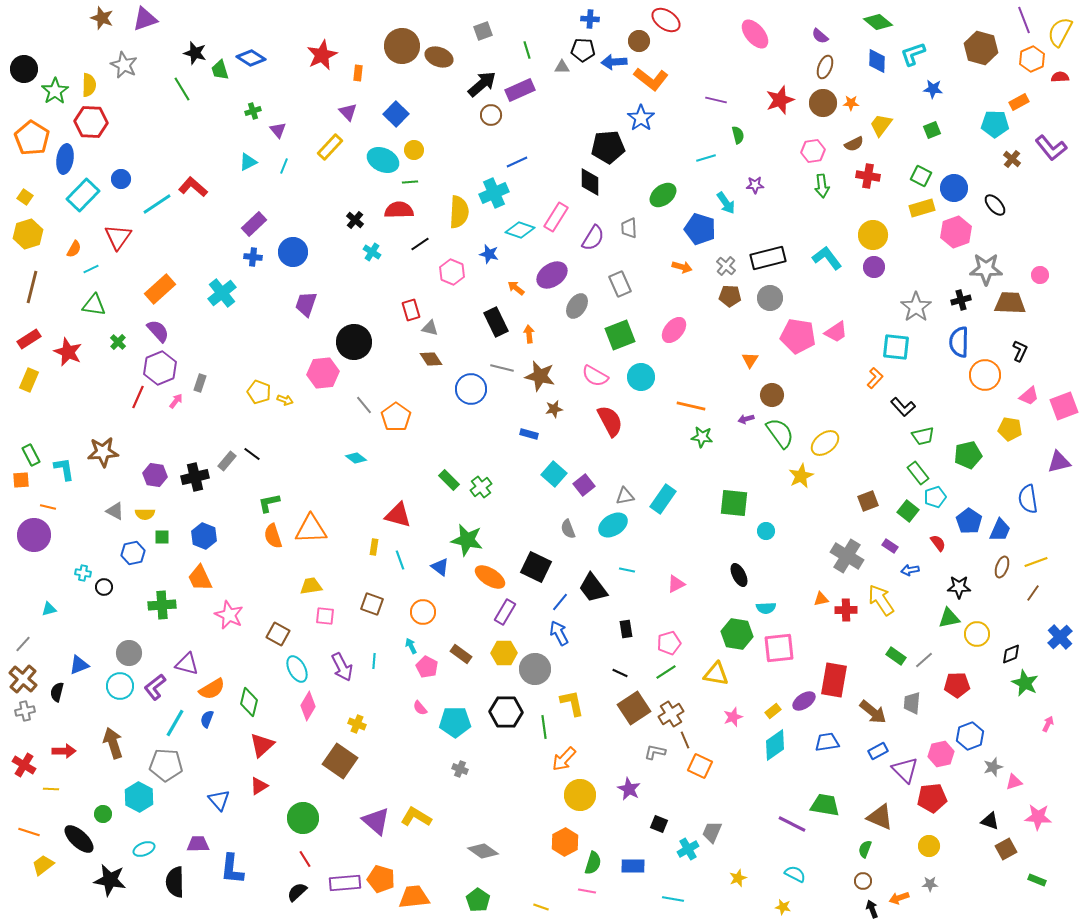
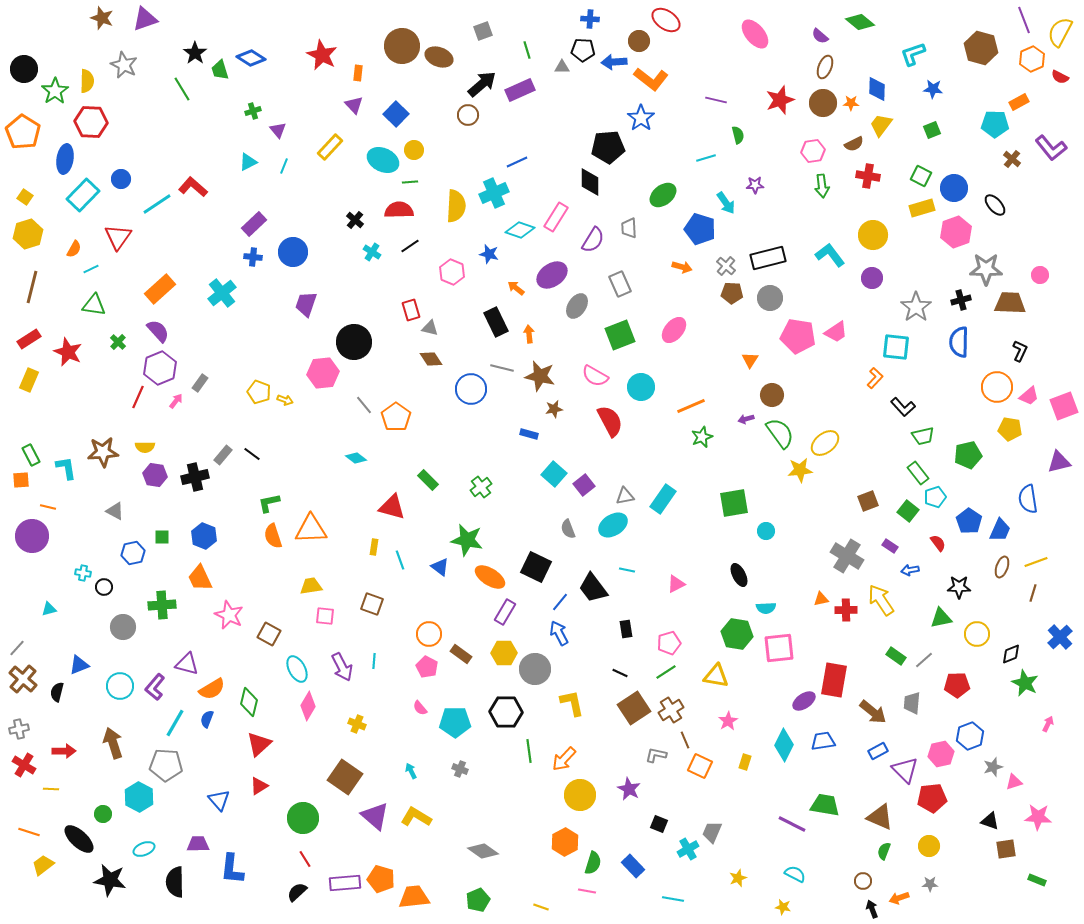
green diamond at (878, 22): moved 18 px left
black star at (195, 53): rotated 20 degrees clockwise
red star at (322, 55): rotated 20 degrees counterclockwise
blue diamond at (877, 61): moved 28 px down
red semicircle at (1060, 77): rotated 150 degrees counterclockwise
yellow semicircle at (89, 85): moved 2 px left, 4 px up
purple triangle at (348, 112): moved 6 px right, 7 px up
brown circle at (491, 115): moved 23 px left
orange pentagon at (32, 138): moved 9 px left, 6 px up
yellow semicircle at (459, 212): moved 3 px left, 6 px up
purple semicircle at (593, 238): moved 2 px down
black line at (420, 244): moved 10 px left, 2 px down
cyan L-shape at (827, 258): moved 3 px right, 3 px up
purple circle at (874, 267): moved 2 px left, 11 px down
brown pentagon at (730, 296): moved 2 px right, 3 px up
orange circle at (985, 375): moved 12 px right, 12 px down
cyan circle at (641, 377): moved 10 px down
gray rectangle at (200, 383): rotated 18 degrees clockwise
orange line at (691, 406): rotated 36 degrees counterclockwise
green star at (702, 437): rotated 30 degrees counterclockwise
gray rectangle at (227, 461): moved 4 px left, 6 px up
cyan L-shape at (64, 469): moved 2 px right, 1 px up
yellow star at (801, 476): moved 1 px left, 6 px up; rotated 20 degrees clockwise
green rectangle at (449, 480): moved 21 px left
green square at (734, 503): rotated 16 degrees counterclockwise
yellow semicircle at (145, 514): moved 67 px up
red triangle at (398, 515): moved 6 px left, 8 px up
purple circle at (34, 535): moved 2 px left, 1 px down
brown line at (1033, 593): rotated 18 degrees counterclockwise
orange circle at (423, 612): moved 6 px right, 22 px down
green triangle at (949, 618): moved 8 px left
brown square at (278, 634): moved 9 px left
gray line at (23, 644): moved 6 px left, 4 px down
cyan arrow at (411, 646): moved 125 px down
gray circle at (129, 653): moved 6 px left, 26 px up
yellow triangle at (716, 674): moved 2 px down
purple L-shape at (155, 687): rotated 12 degrees counterclockwise
gray cross at (25, 711): moved 6 px left, 18 px down
yellow rectangle at (773, 711): moved 28 px left, 51 px down; rotated 35 degrees counterclockwise
brown cross at (671, 714): moved 4 px up
pink star at (733, 717): moved 5 px left, 4 px down; rotated 12 degrees counterclockwise
green line at (544, 727): moved 15 px left, 24 px down
blue trapezoid at (827, 742): moved 4 px left, 1 px up
red triangle at (262, 745): moved 3 px left, 1 px up
cyan diamond at (775, 745): moved 9 px right; rotated 28 degrees counterclockwise
gray L-shape at (655, 752): moved 1 px right, 3 px down
brown square at (340, 761): moved 5 px right, 16 px down
purple triangle at (376, 821): moved 1 px left, 5 px up
green semicircle at (865, 849): moved 19 px right, 2 px down
brown square at (1006, 849): rotated 20 degrees clockwise
blue rectangle at (633, 866): rotated 45 degrees clockwise
green pentagon at (478, 900): rotated 15 degrees clockwise
